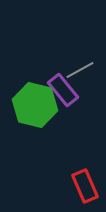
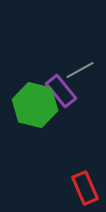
purple rectangle: moved 2 px left, 1 px down
red rectangle: moved 2 px down
